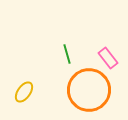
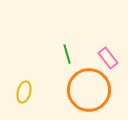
yellow ellipse: rotated 20 degrees counterclockwise
